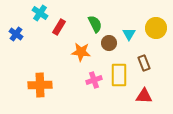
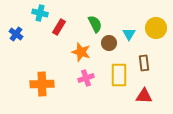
cyan cross: rotated 21 degrees counterclockwise
orange star: rotated 12 degrees clockwise
brown rectangle: rotated 14 degrees clockwise
pink cross: moved 8 px left, 2 px up
orange cross: moved 2 px right, 1 px up
